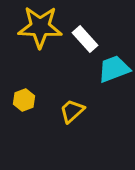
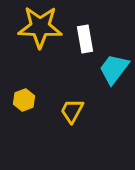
white rectangle: rotated 32 degrees clockwise
cyan trapezoid: rotated 32 degrees counterclockwise
yellow trapezoid: rotated 20 degrees counterclockwise
